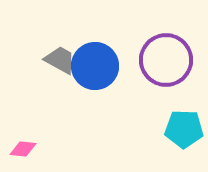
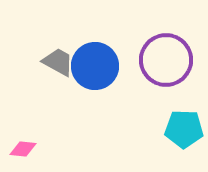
gray trapezoid: moved 2 px left, 2 px down
